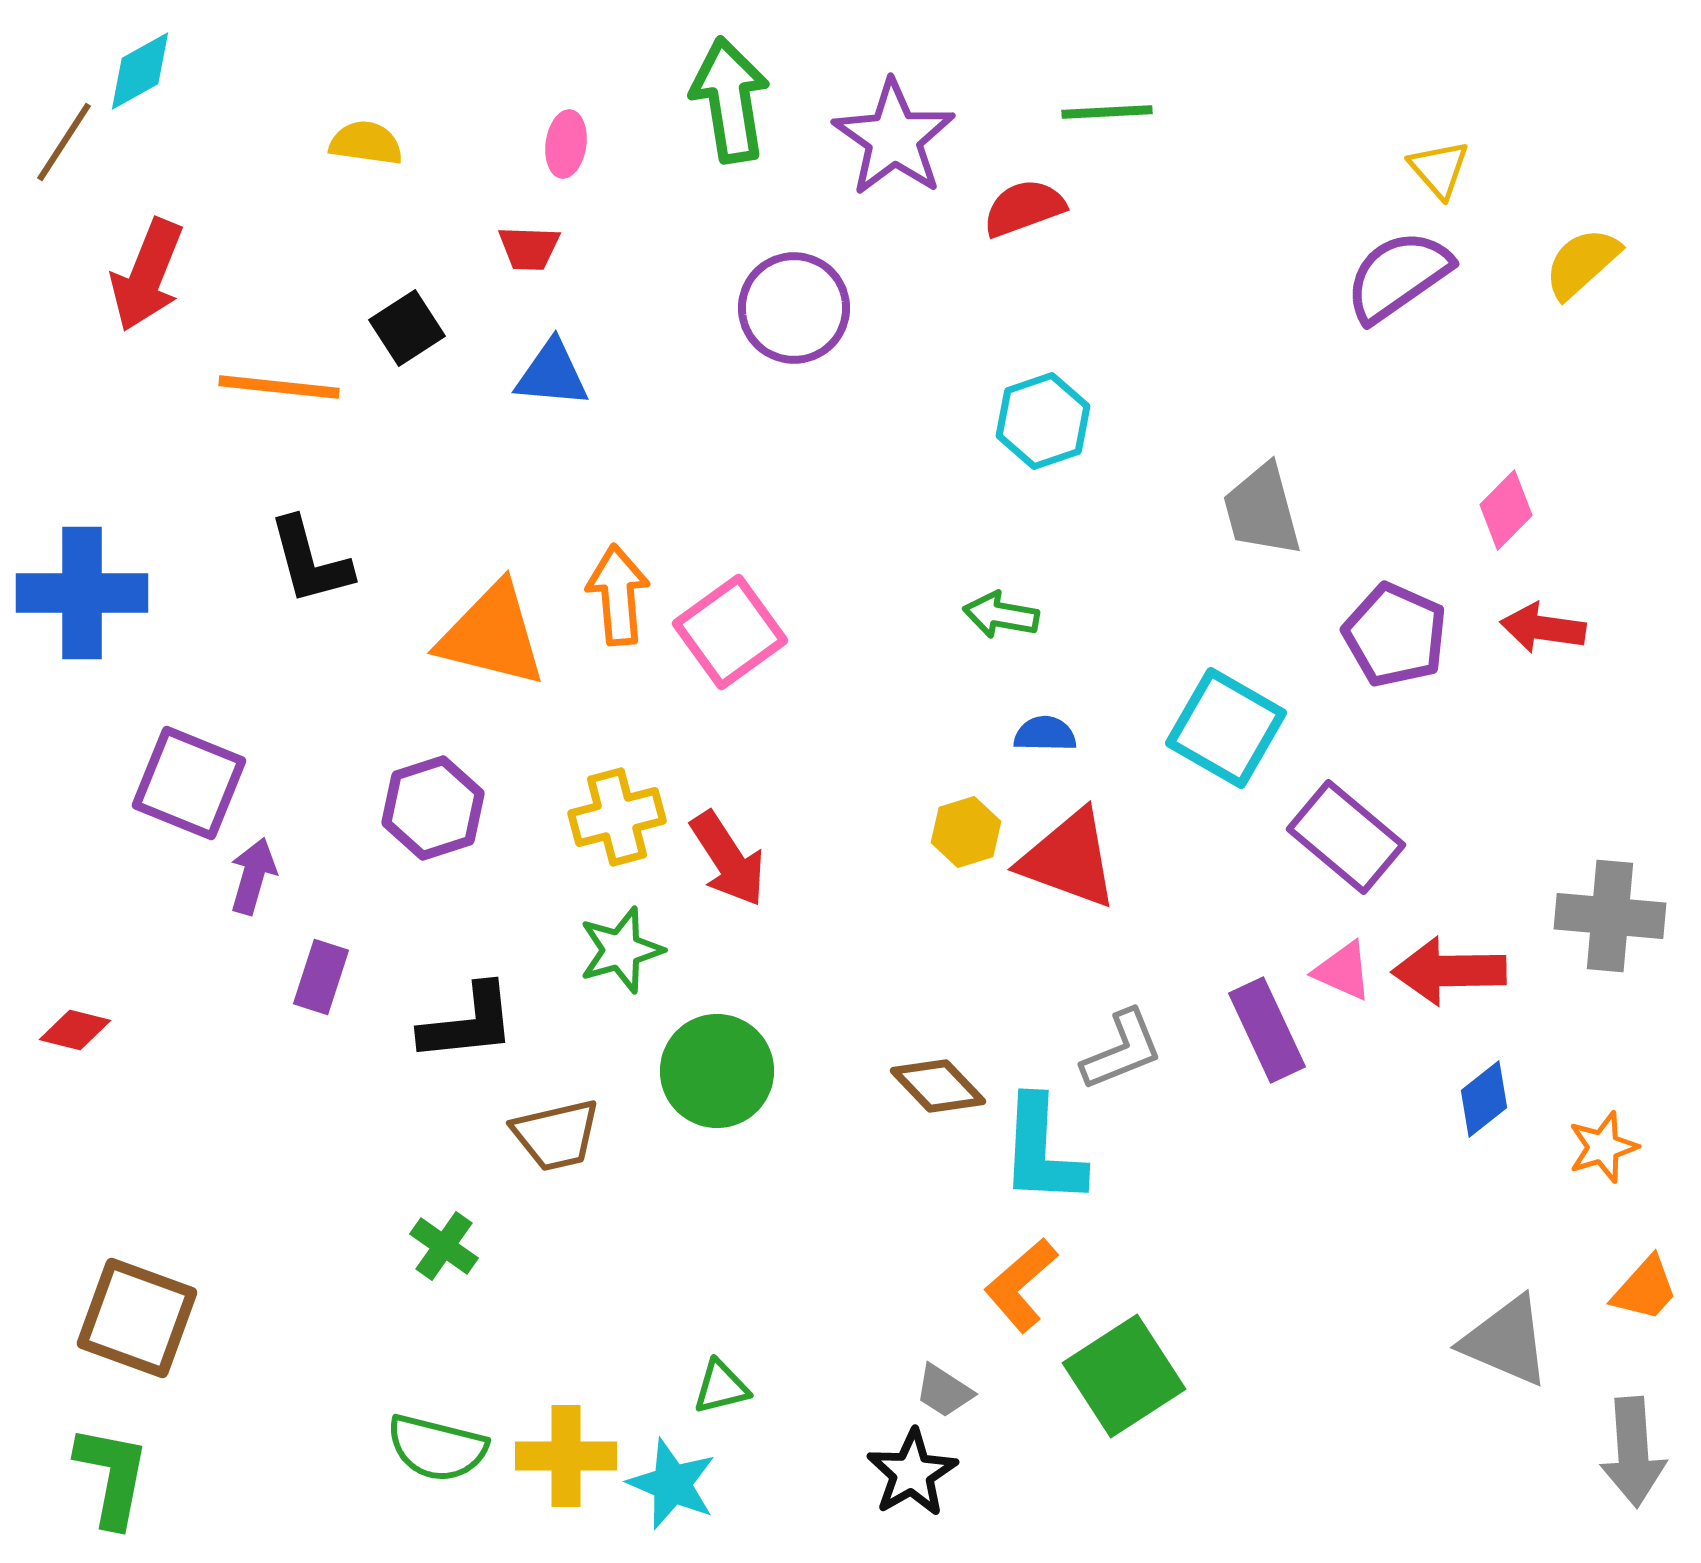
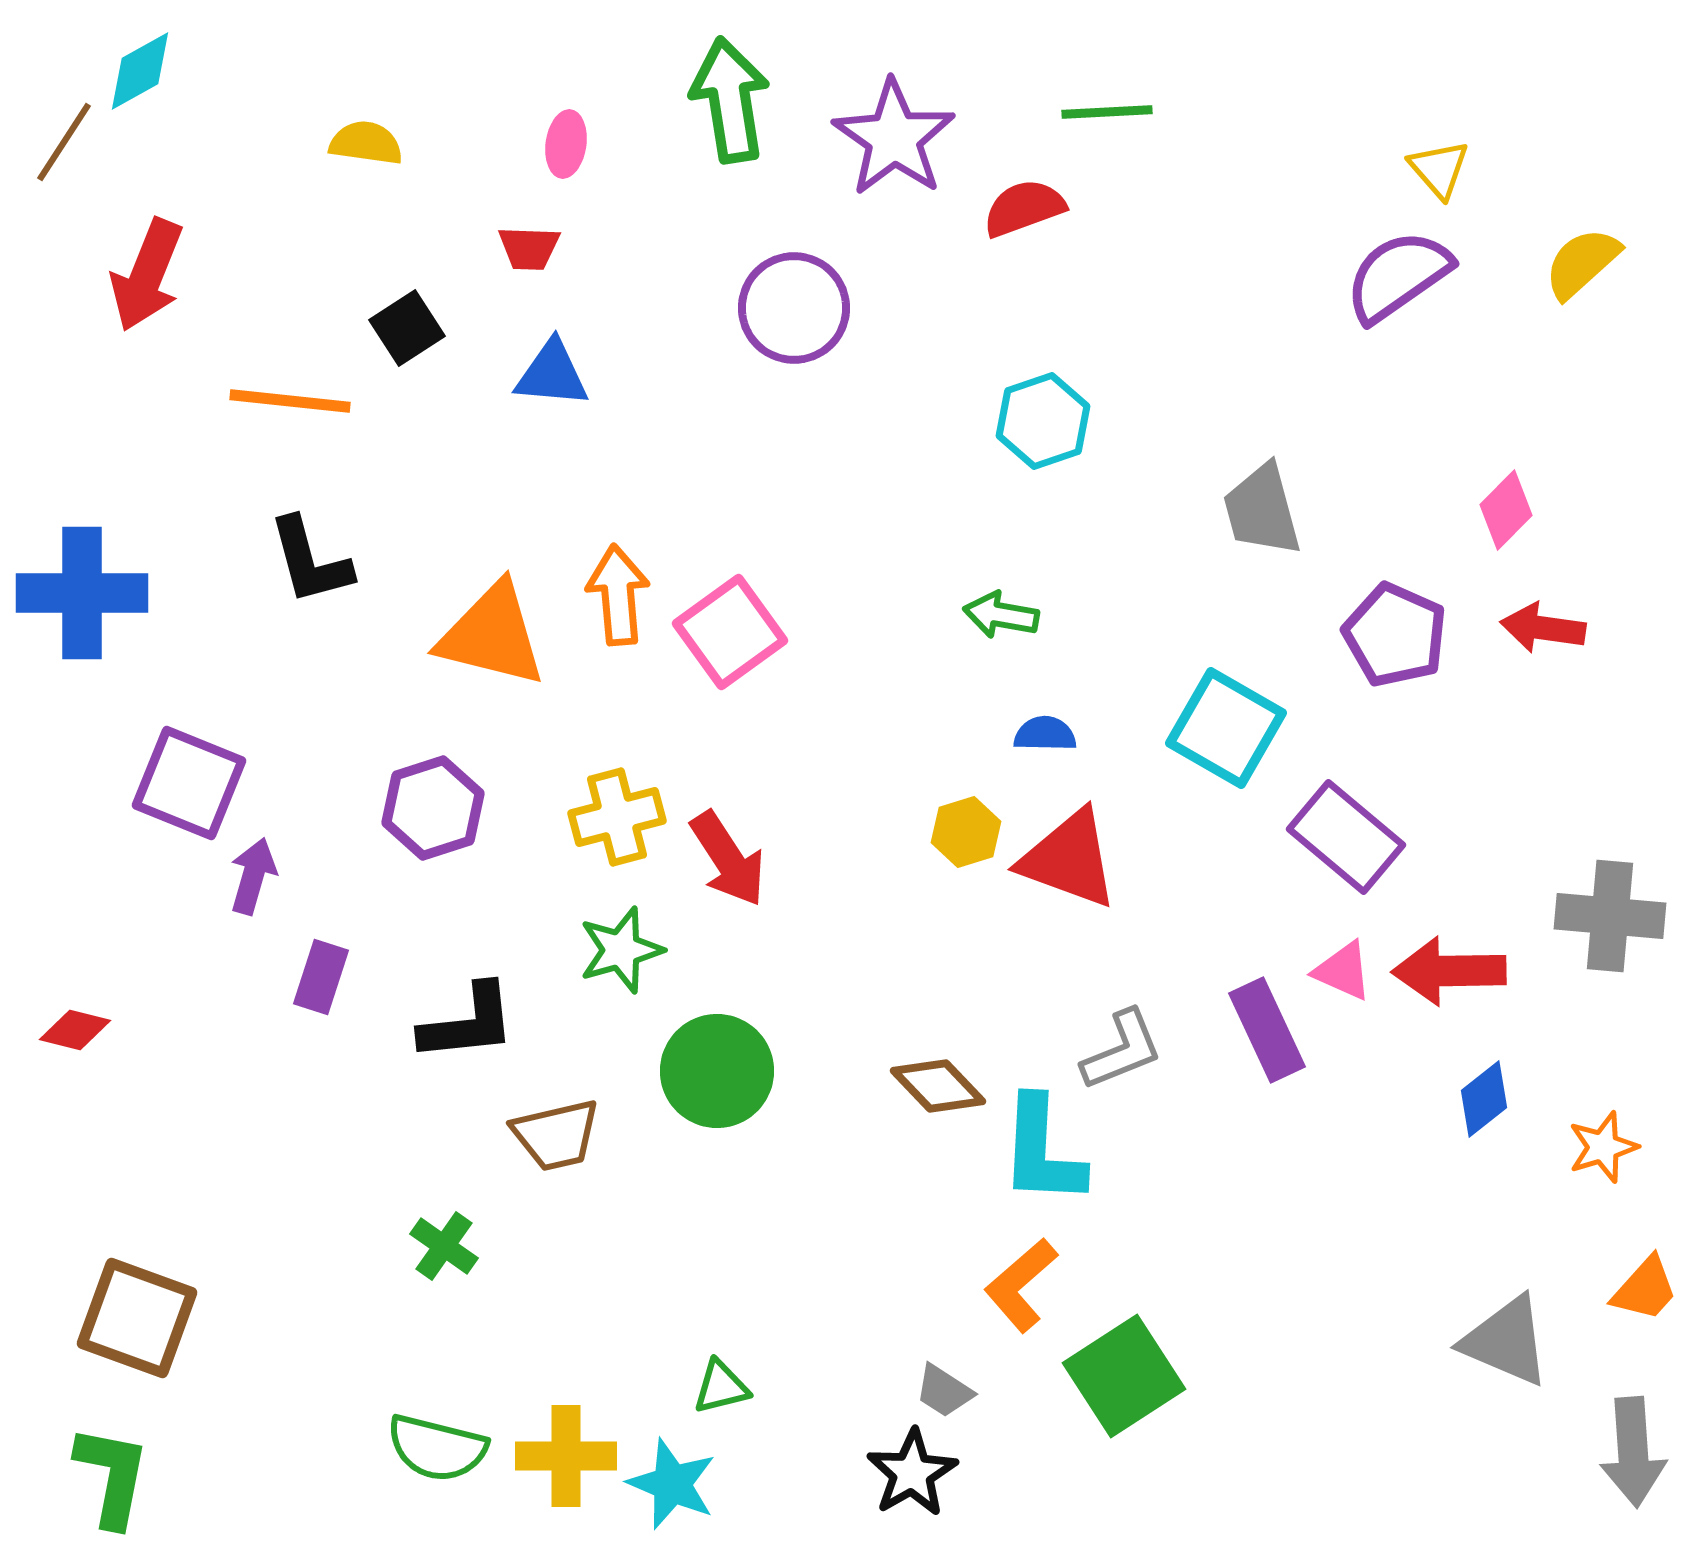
orange line at (279, 387): moved 11 px right, 14 px down
